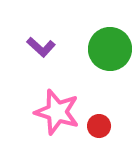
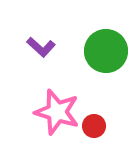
green circle: moved 4 px left, 2 px down
red circle: moved 5 px left
